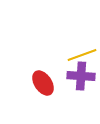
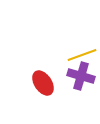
purple cross: rotated 12 degrees clockwise
